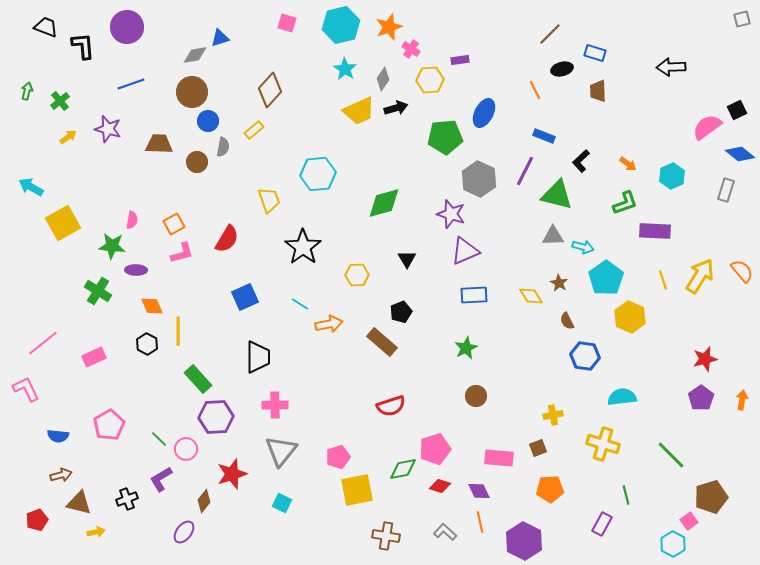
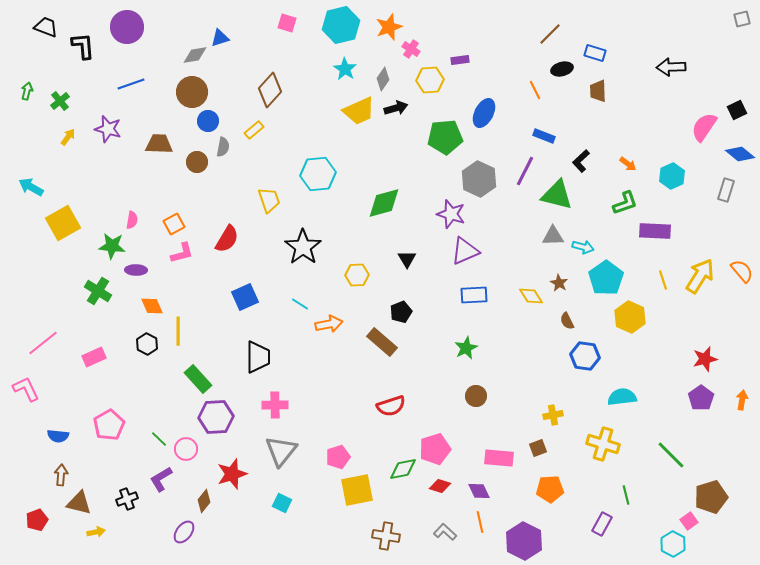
pink semicircle at (707, 127): moved 3 px left; rotated 20 degrees counterclockwise
yellow arrow at (68, 137): rotated 18 degrees counterclockwise
brown arrow at (61, 475): rotated 70 degrees counterclockwise
